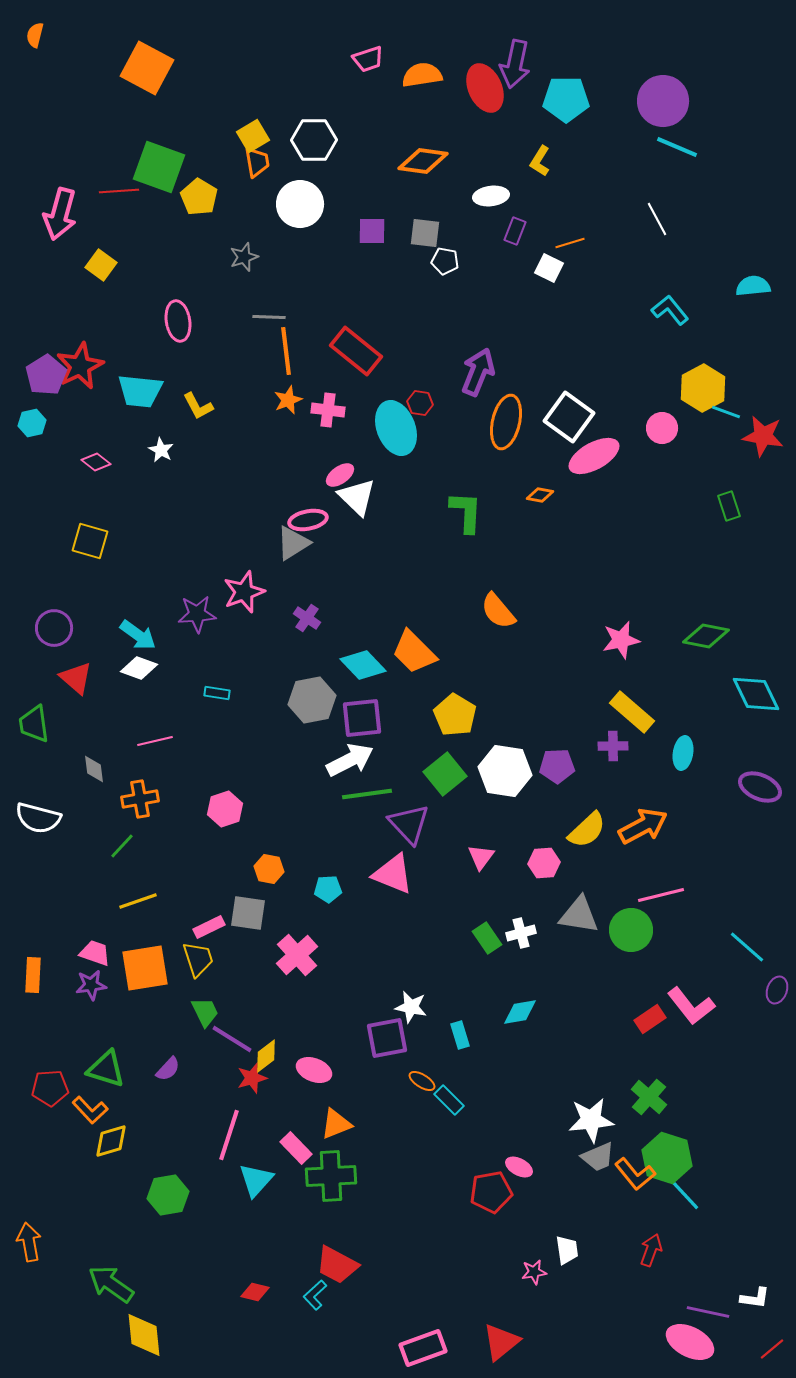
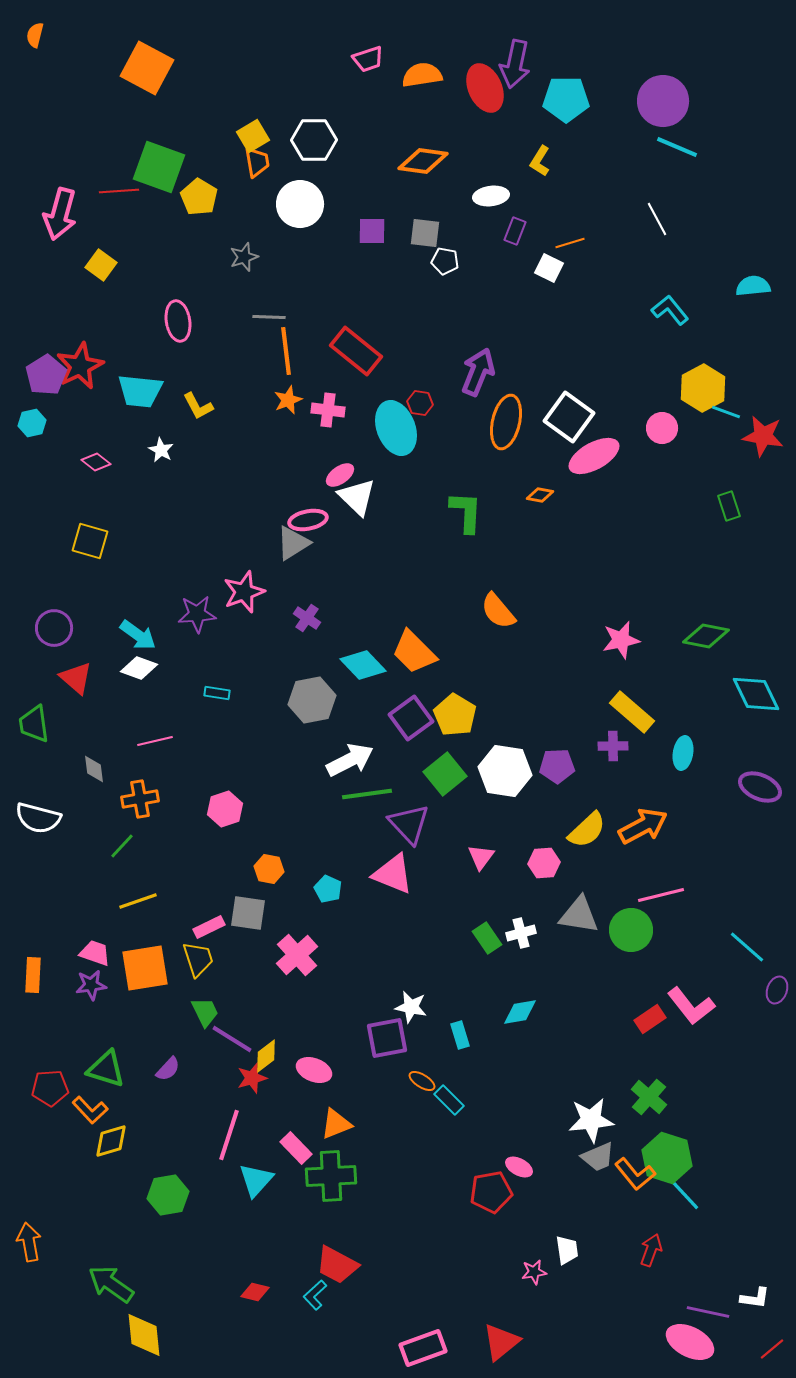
purple square at (362, 718): moved 49 px right; rotated 30 degrees counterclockwise
cyan pentagon at (328, 889): rotated 28 degrees clockwise
